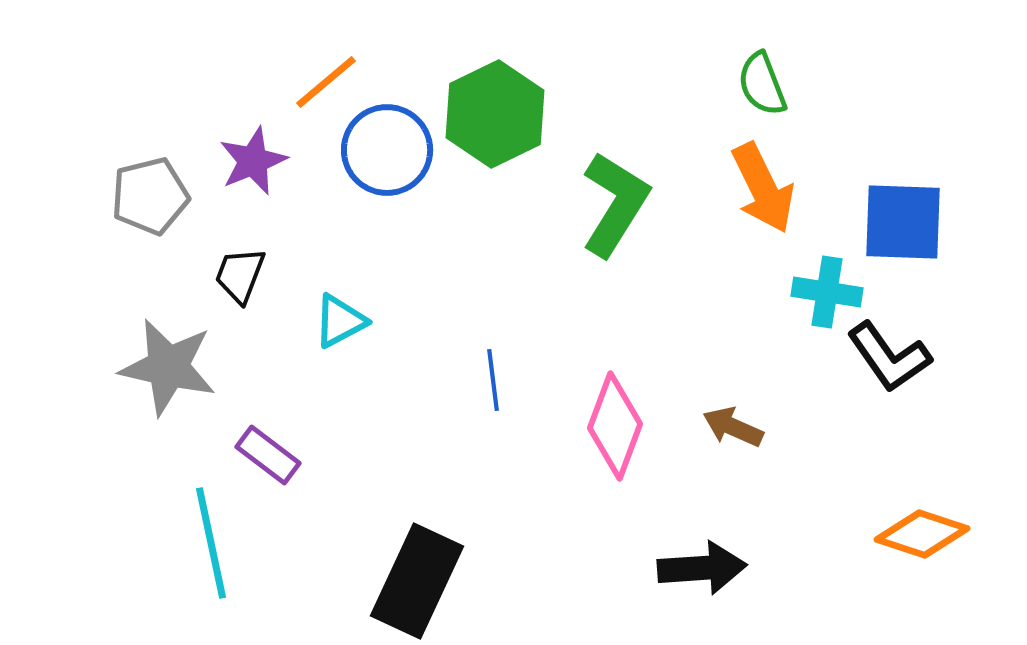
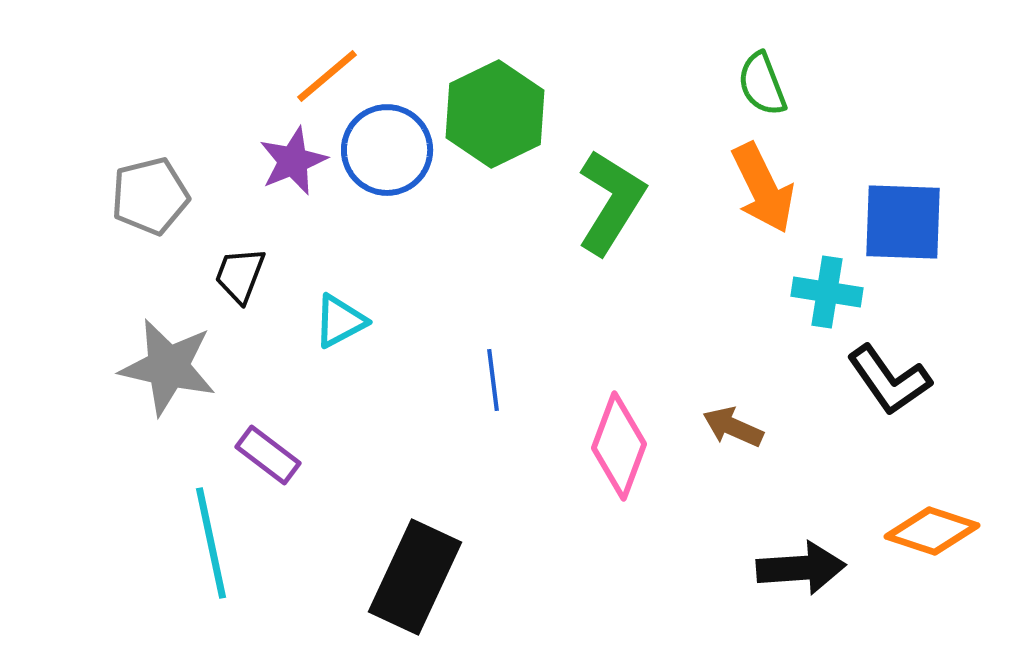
orange line: moved 1 px right, 6 px up
purple star: moved 40 px right
green L-shape: moved 4 px left, 2 px up
black L-shape: moved 23 px down
pink diamond: moved 4 px right, 20 px down
orange diamond: moved 10 px right, 3 px up
black arrow: moved 99 px right
black rectangle: moved 2 px left, 4 px up
